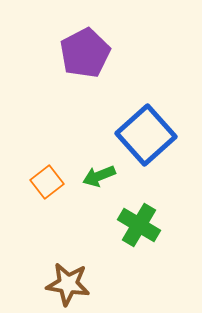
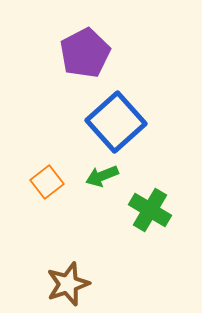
blue square: moved 30 px left, 13 px up
green arrow: moved 3 px right
green cross: moved 11 px right, 15 px up
brown star: rotated 27 degrees counterclockwise
